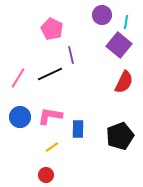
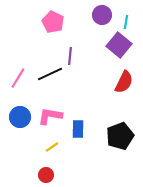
pink pentagon: moved 1 px right, 7 px up
purple line: moved 1 px left, 1 px down; rotated 18 degrees clockwise
